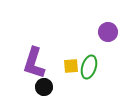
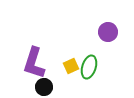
yellow square: rotated 21 degrees counterclockwise
